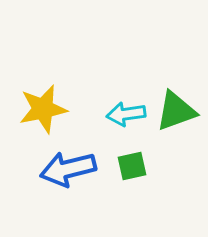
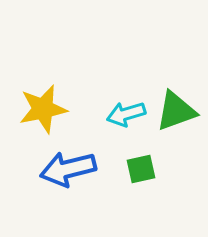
cyan arrow: rotated 9 degrees counterclockwise
green square: moved 9 px right, 3 px down
